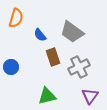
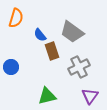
brown rectangle: moved 1 px left, 6 px up
